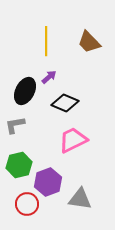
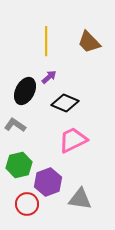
gray L-shape: rotated 45 degrees clockwise
